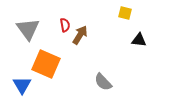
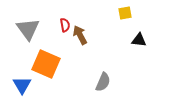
yellow square: rotated 24 degrees counterclockwise
brown arrow: rotated 60 degrees counterclockwise
gray semicircle: rotated 114 degrees counterclockwise
